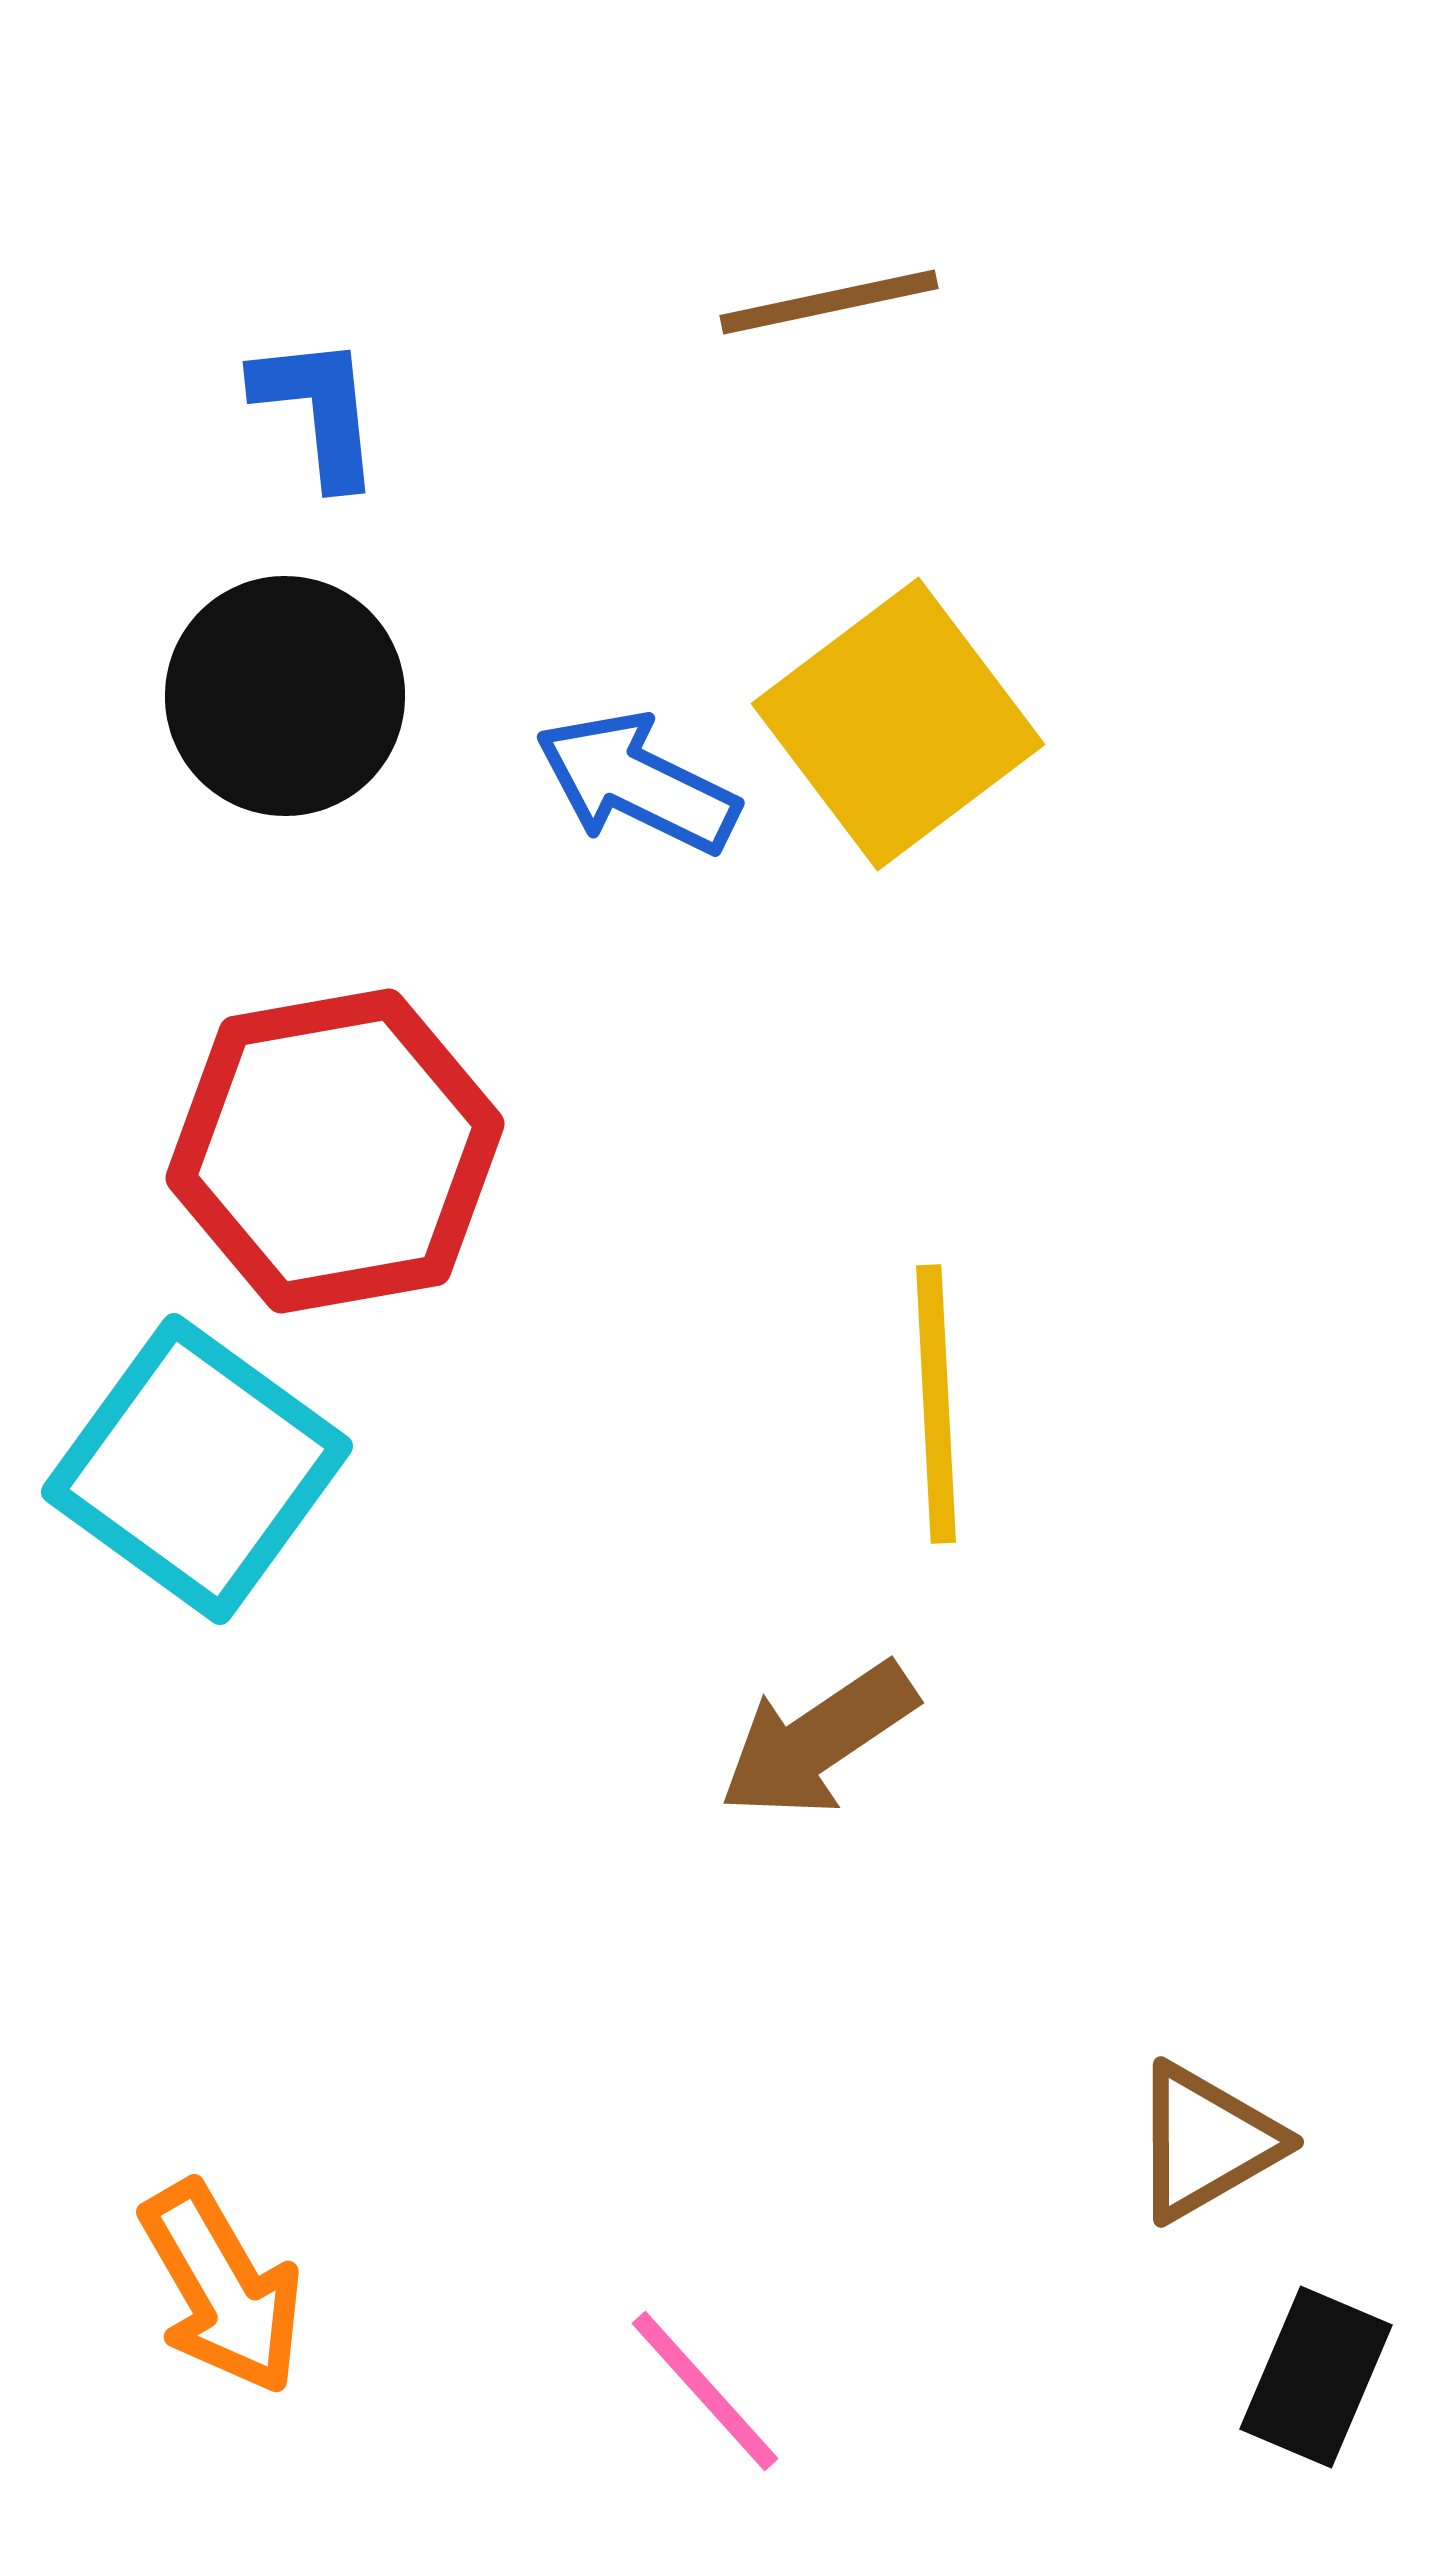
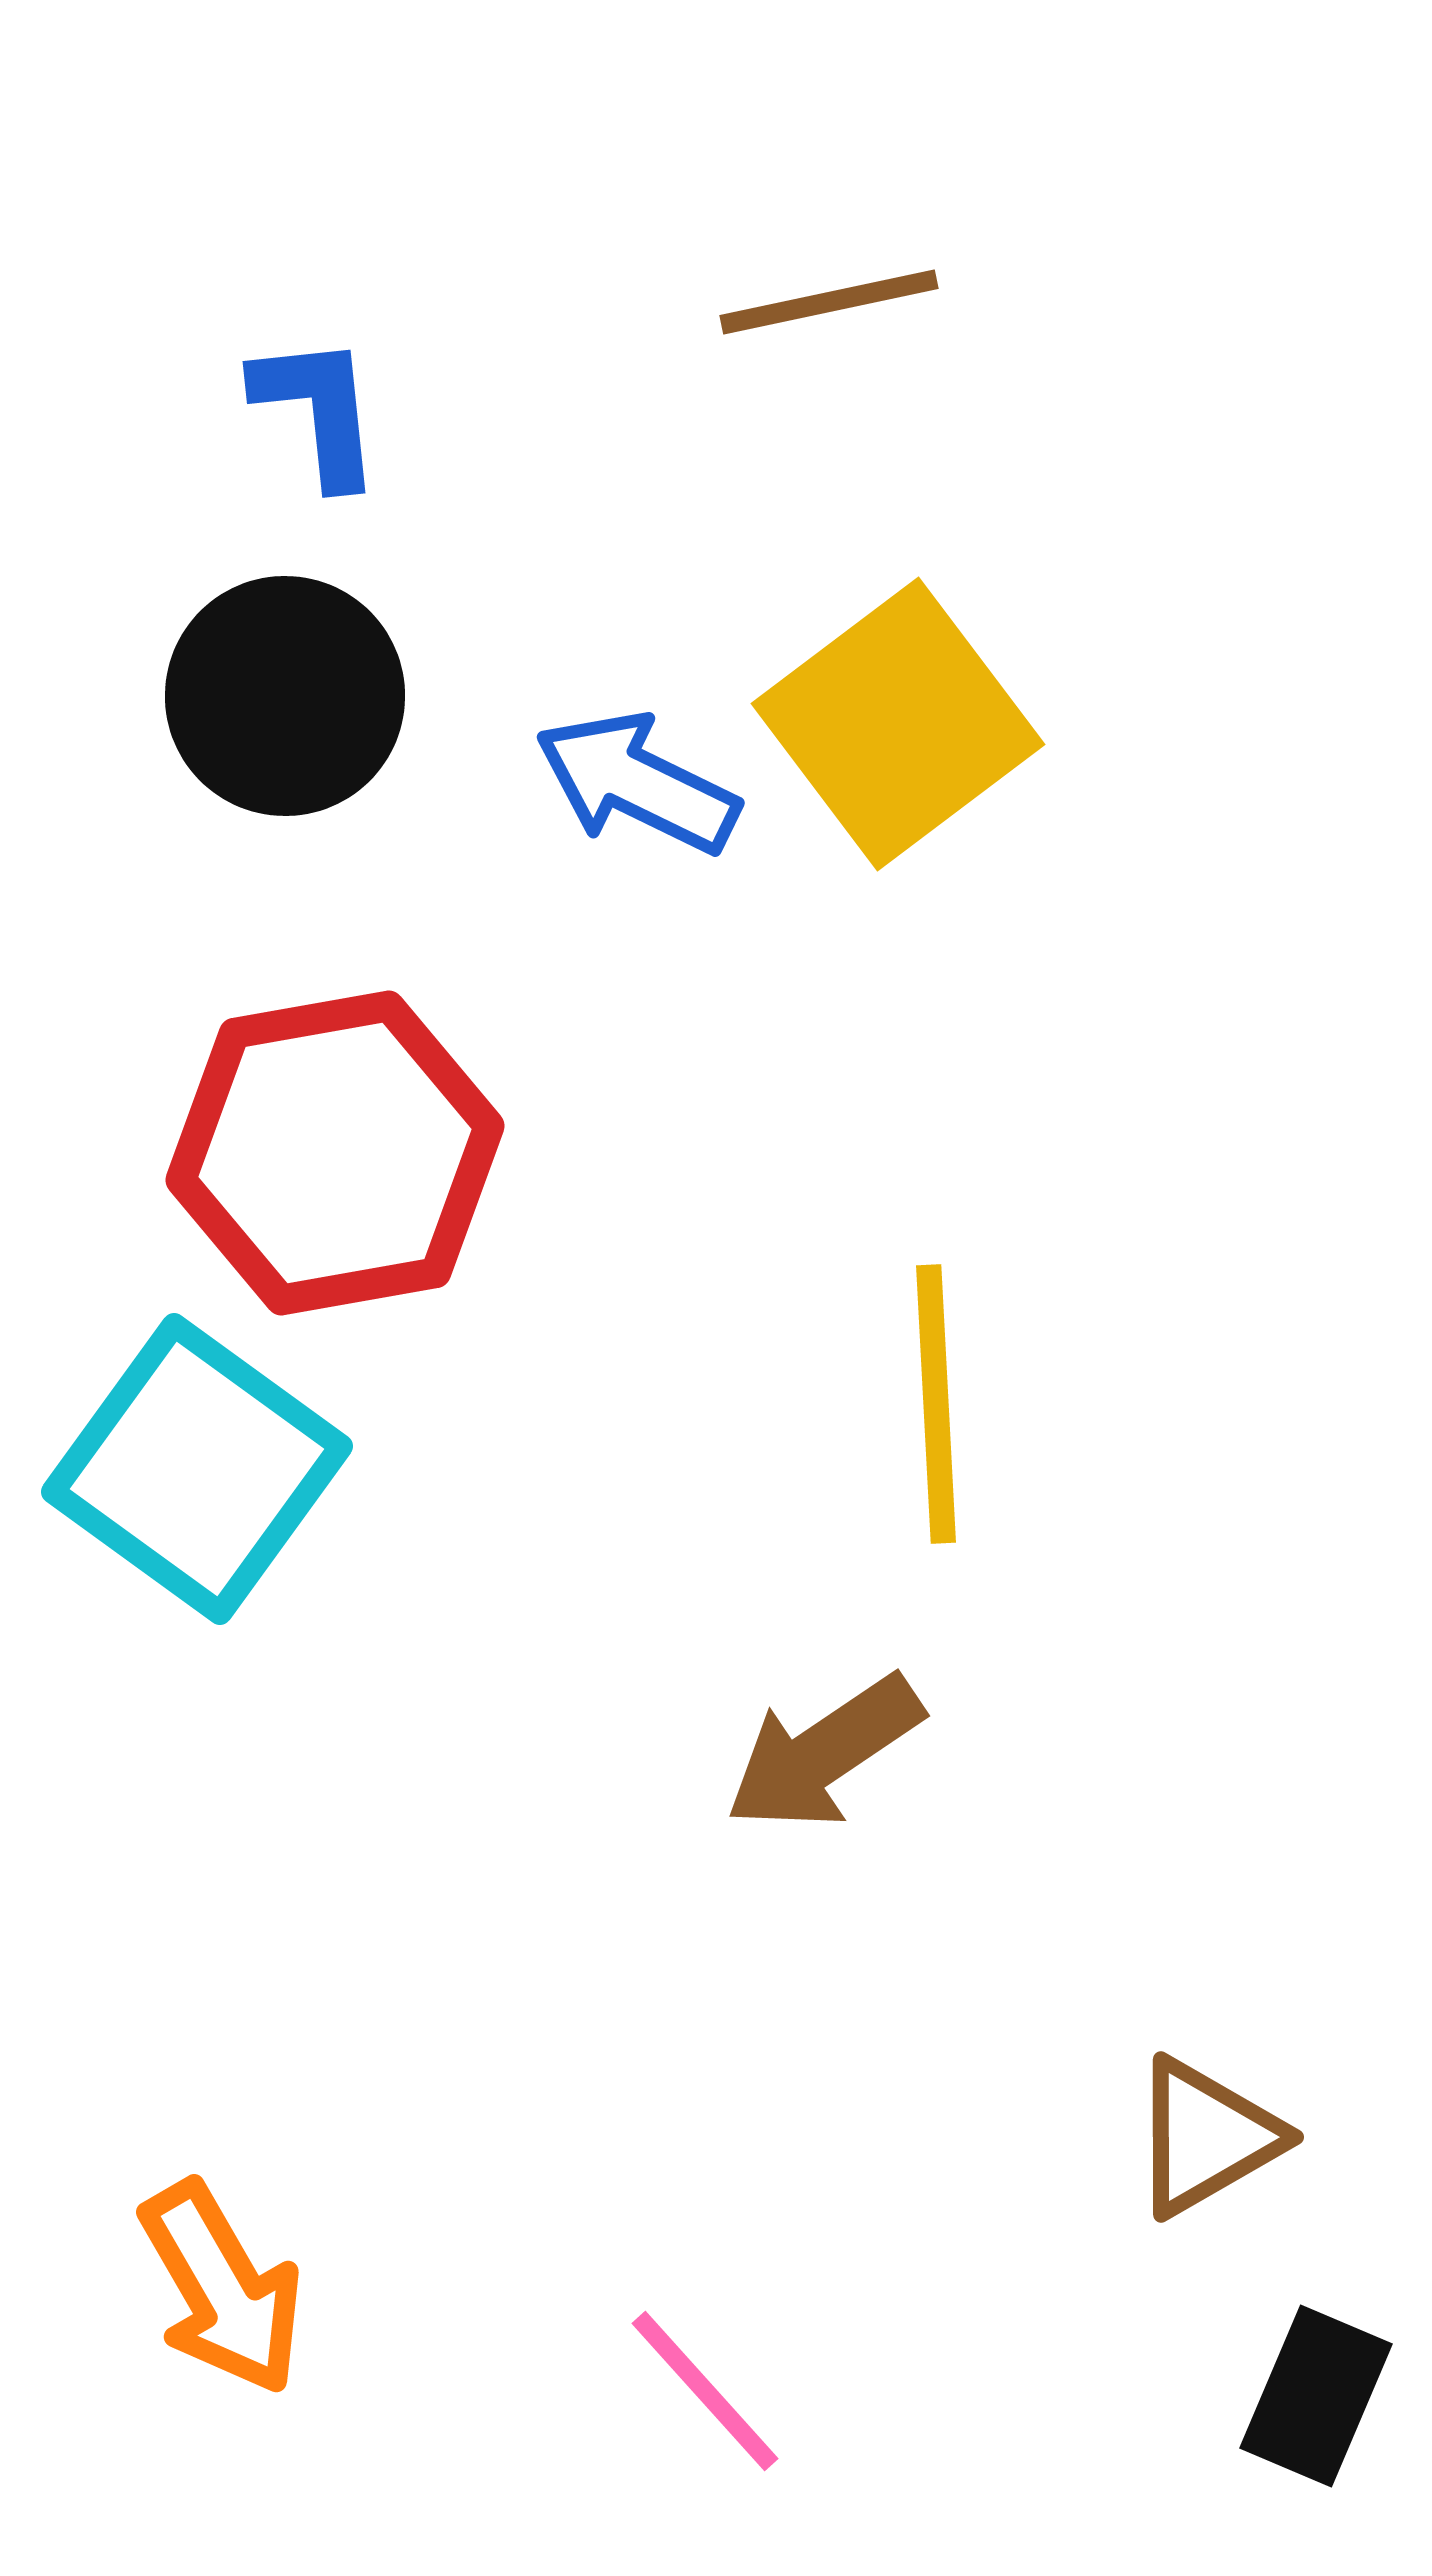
red hexagon: moved 2 px down
brown arrow: moved 6 px right, 13 px down
brown triangle: moved 5 px up
black rectangle: moved 19 px down
